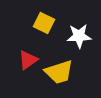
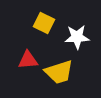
white star: moved 2 px left, 1 px down
red triangle: rotated 30 degrees clockwise
